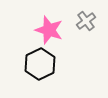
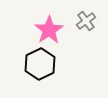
pink star: rotated 20 degrees clockwise
